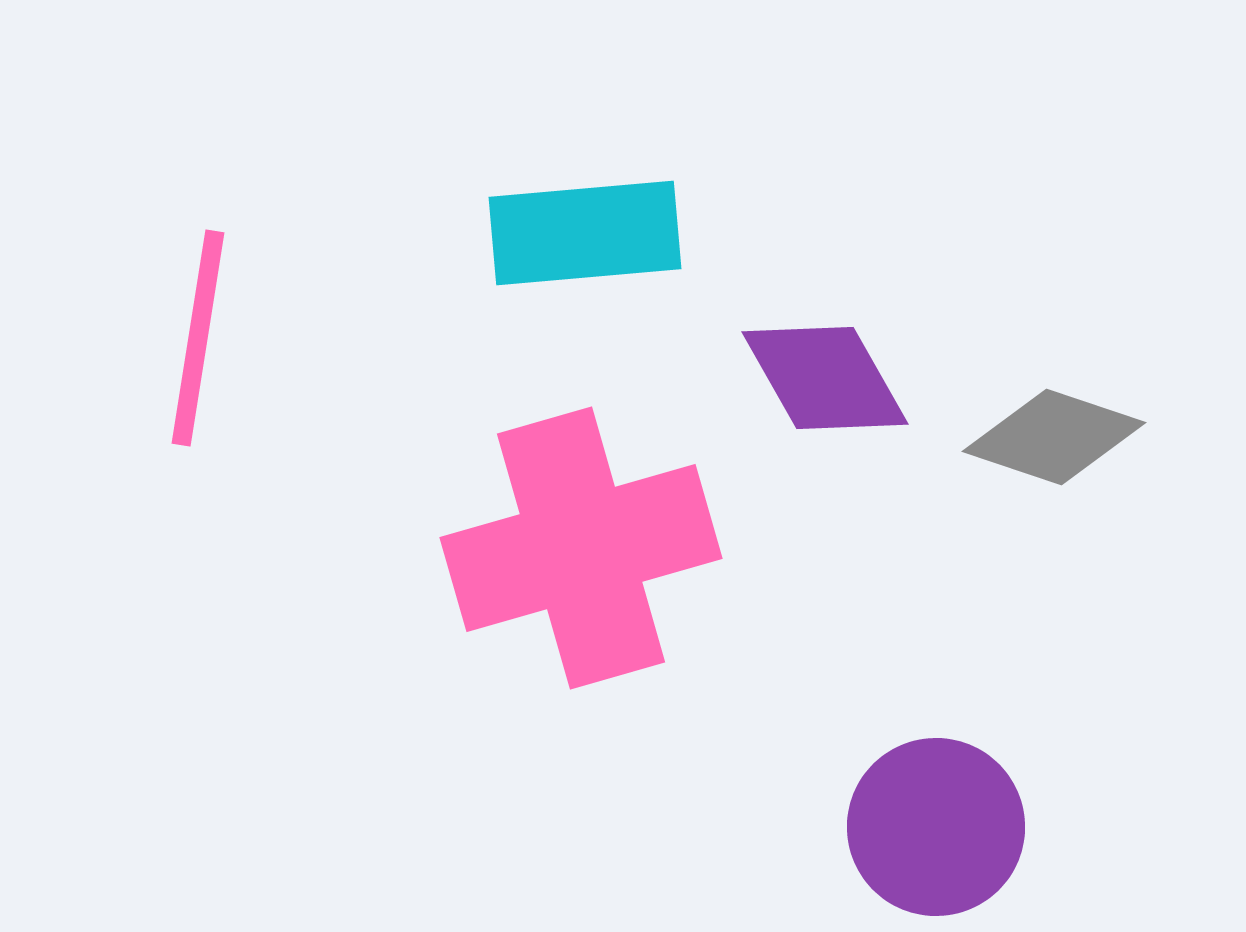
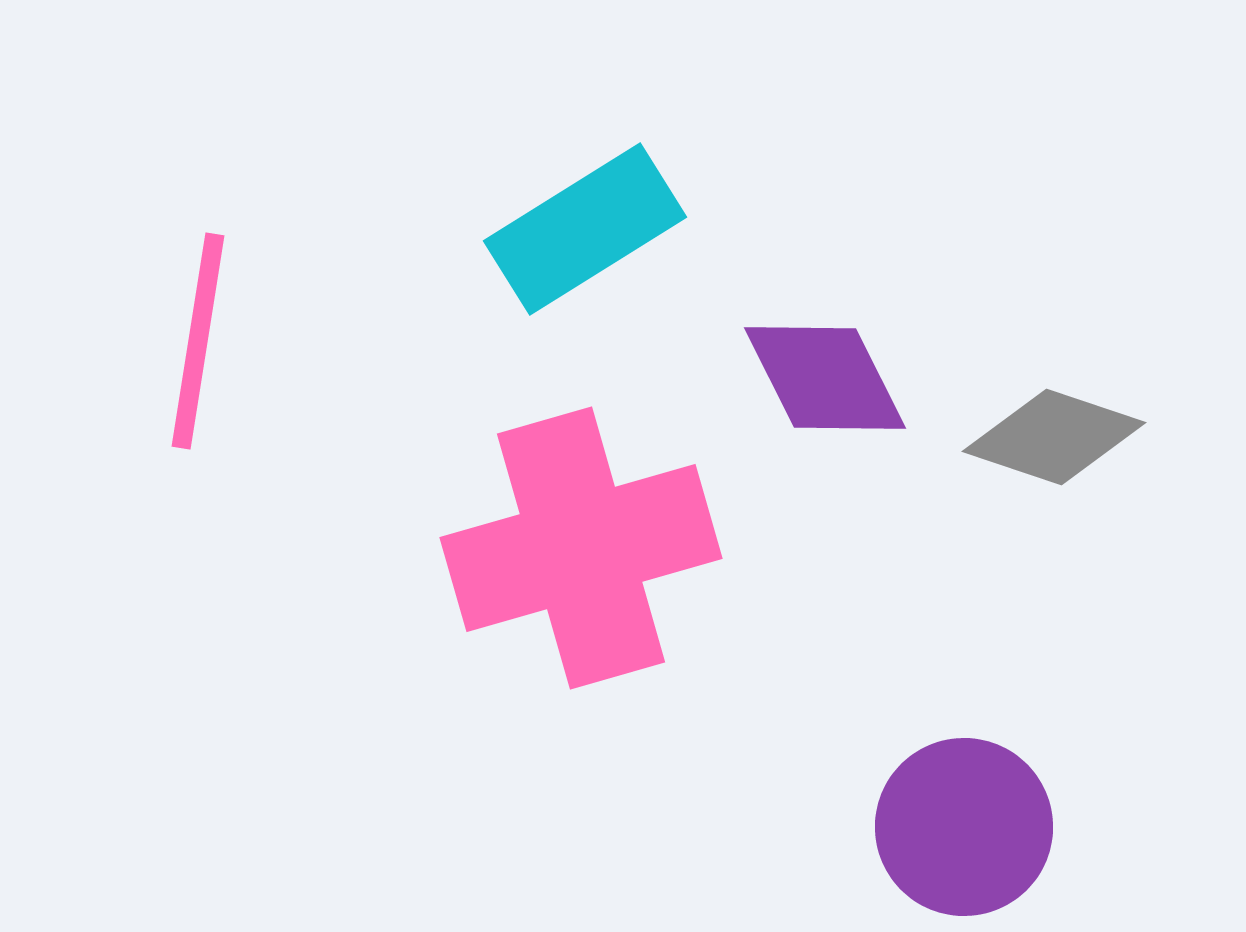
cyan rectangle: moved 4 px up; rotated 27 degrees counterclockwise
pink line: moved 3 px down
purple diamond: rotated 3 degrees clockwise
purple circle: moved 28 px right
